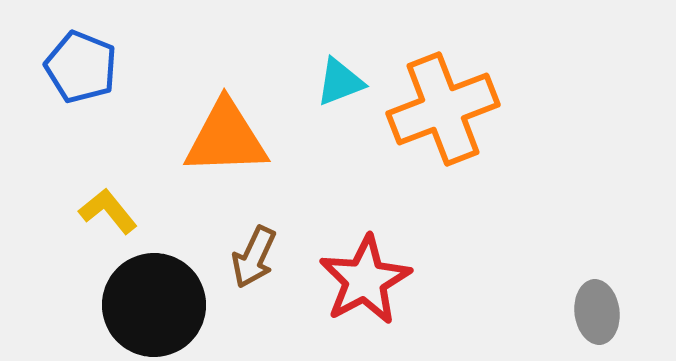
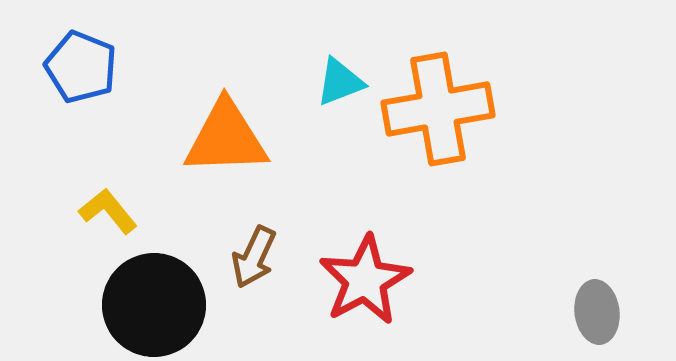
orange cross: moved 5 px left; rotated 11 degrees clockwise
